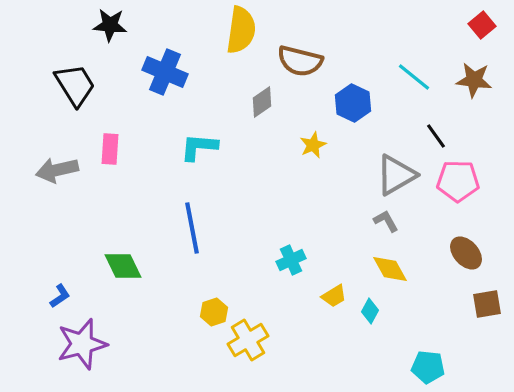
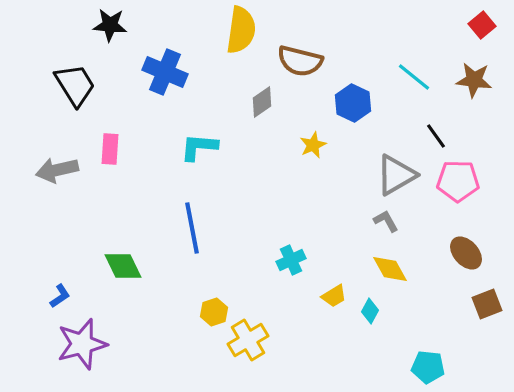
brown square: rotated 12 degrees counterclockwise
